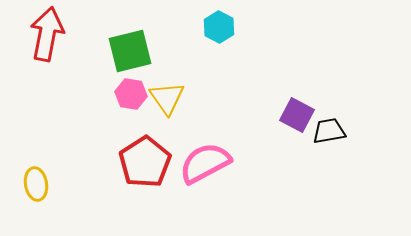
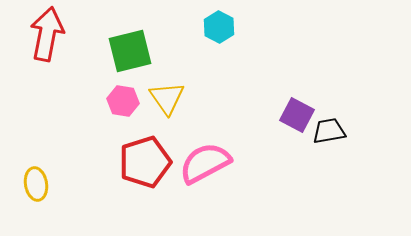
pink hexagon: moved 8 px left, 7 px down
red pentagon: rotated 15 degrees clockwise
